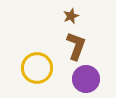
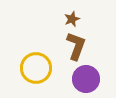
brown star: moved 1 px right, 3 px down
yellow circle: moved 1 px left
